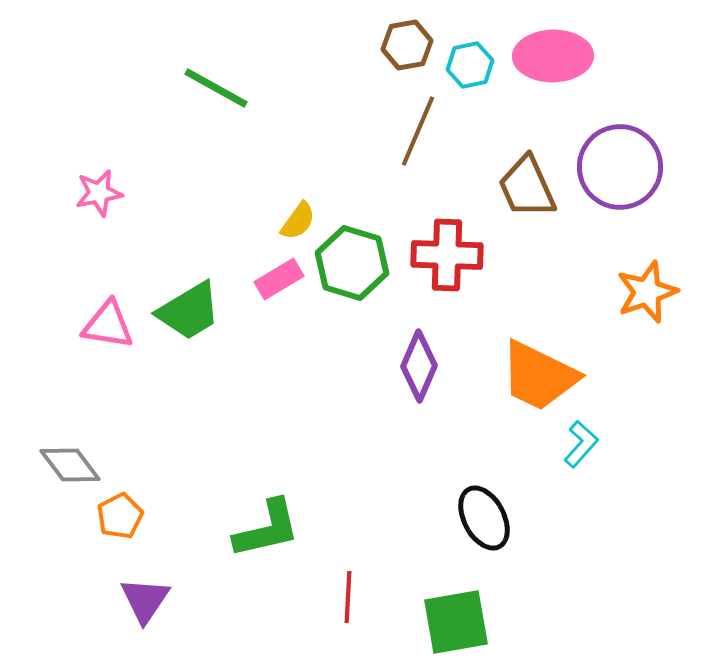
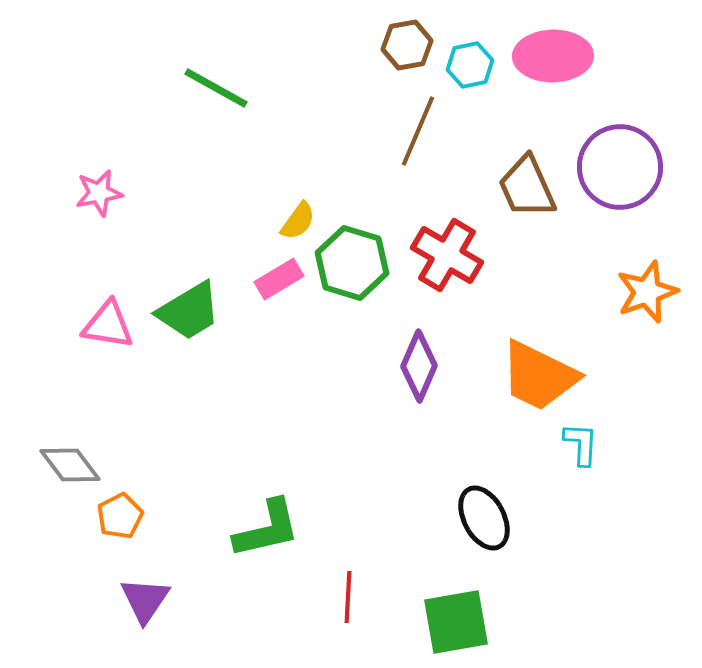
red cross: rotated 28 degrees clockwise
cyan L-shape: rotated 39 degrees counterclockwise
